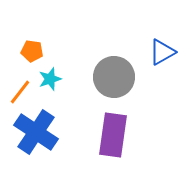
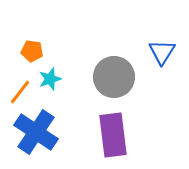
blue triangle: rotated 28 degrees counterclockwise
purple rectangle: rotated 15 degrees counterclockwise
